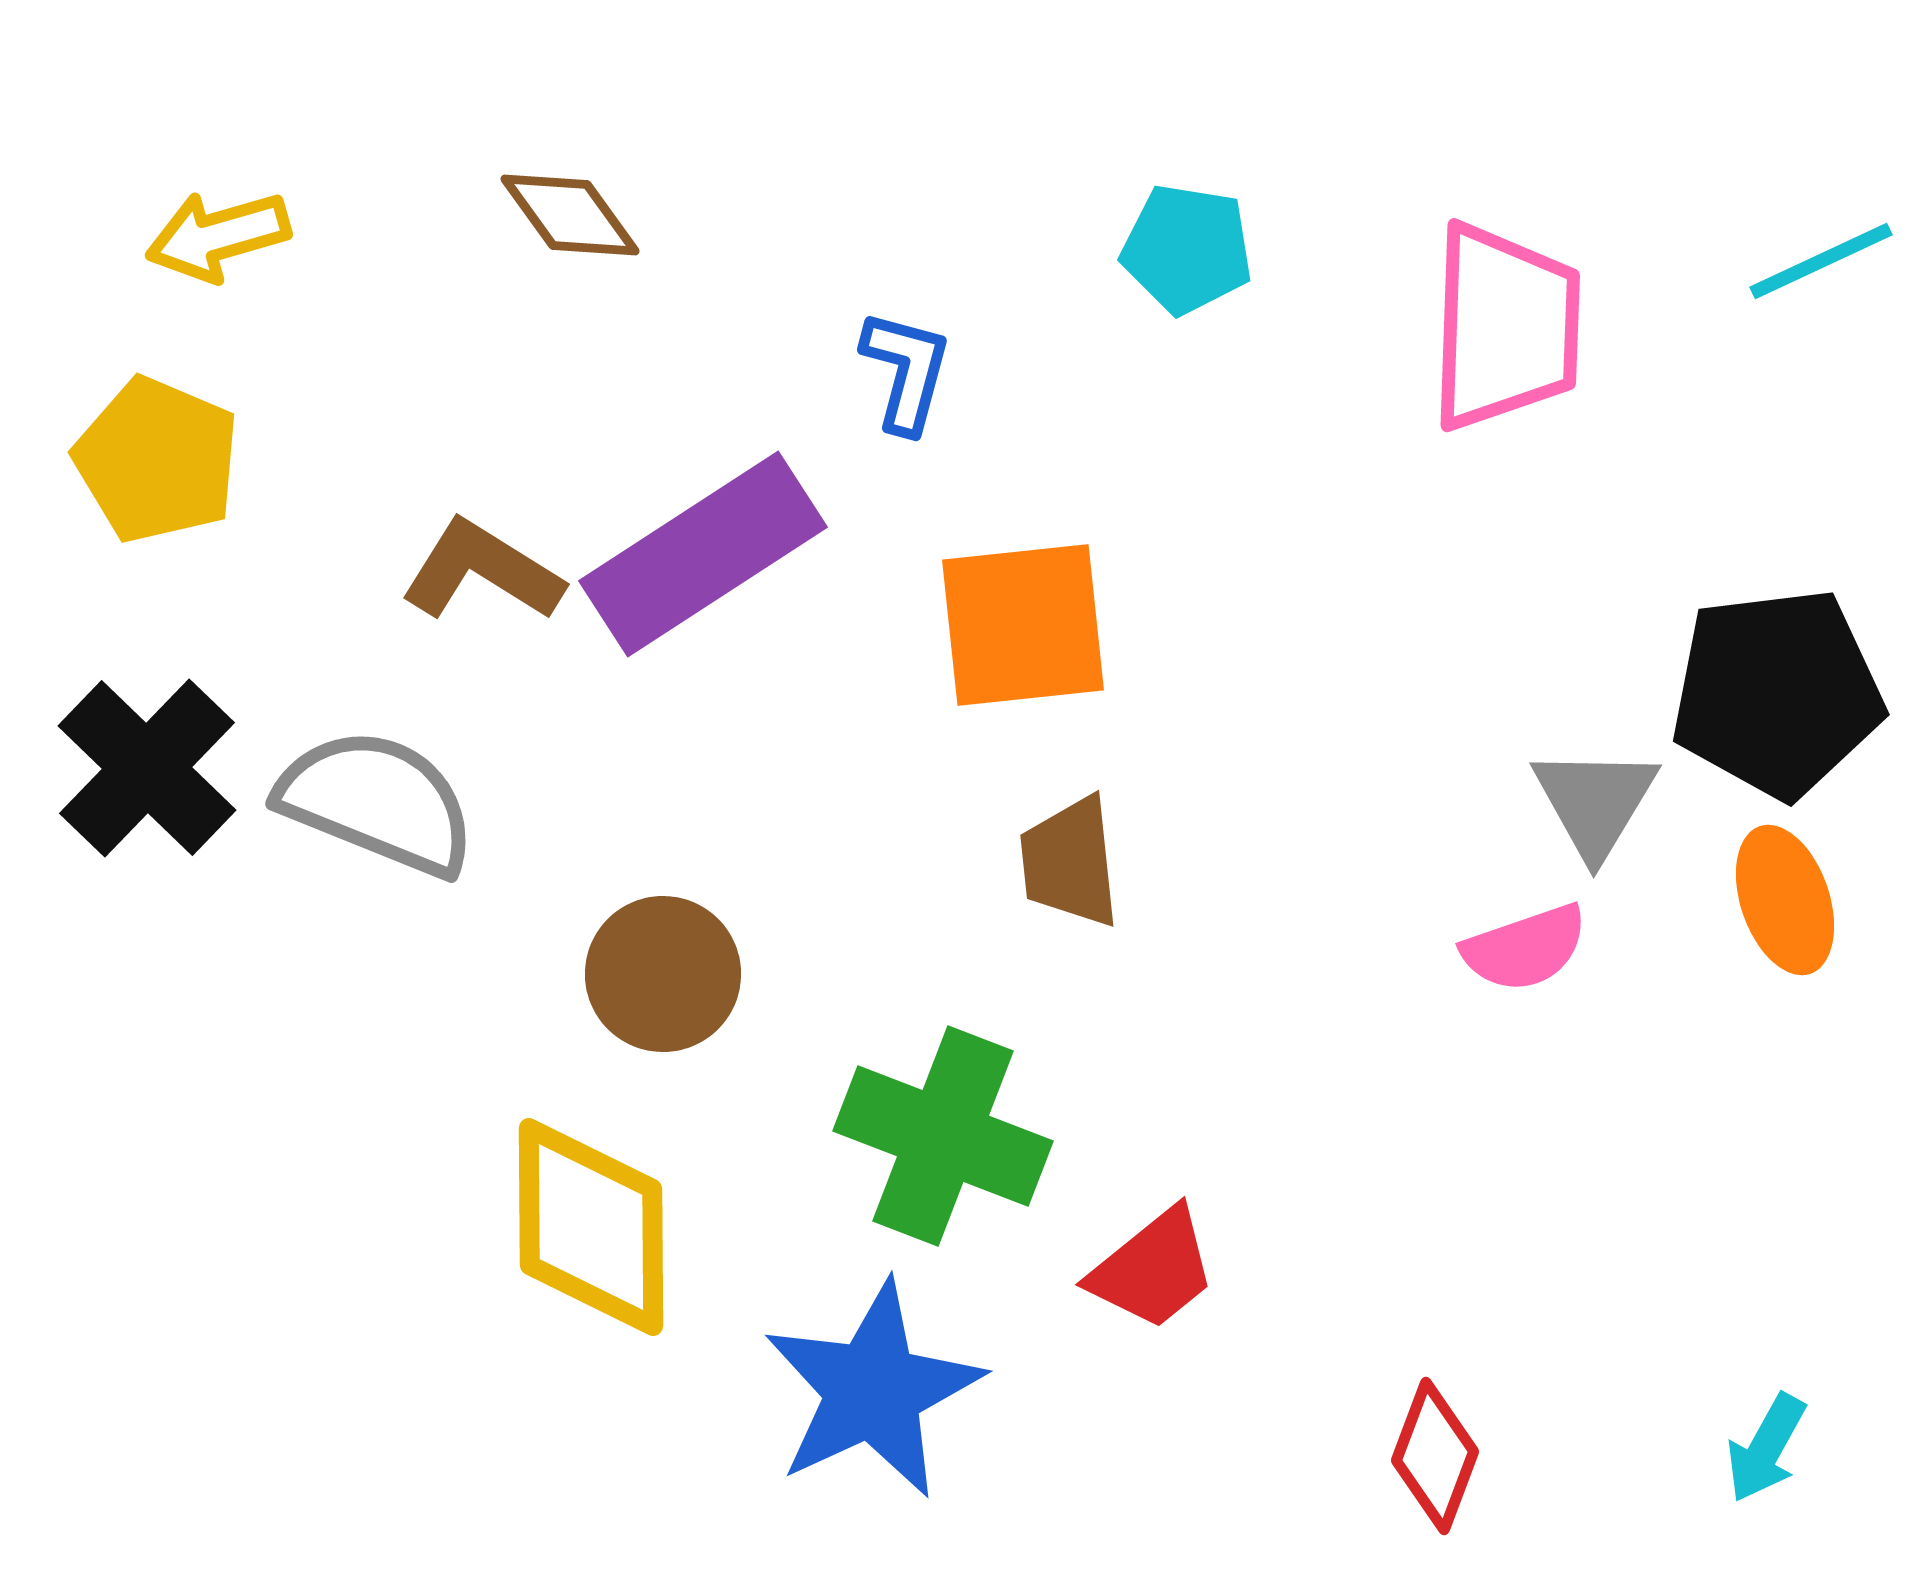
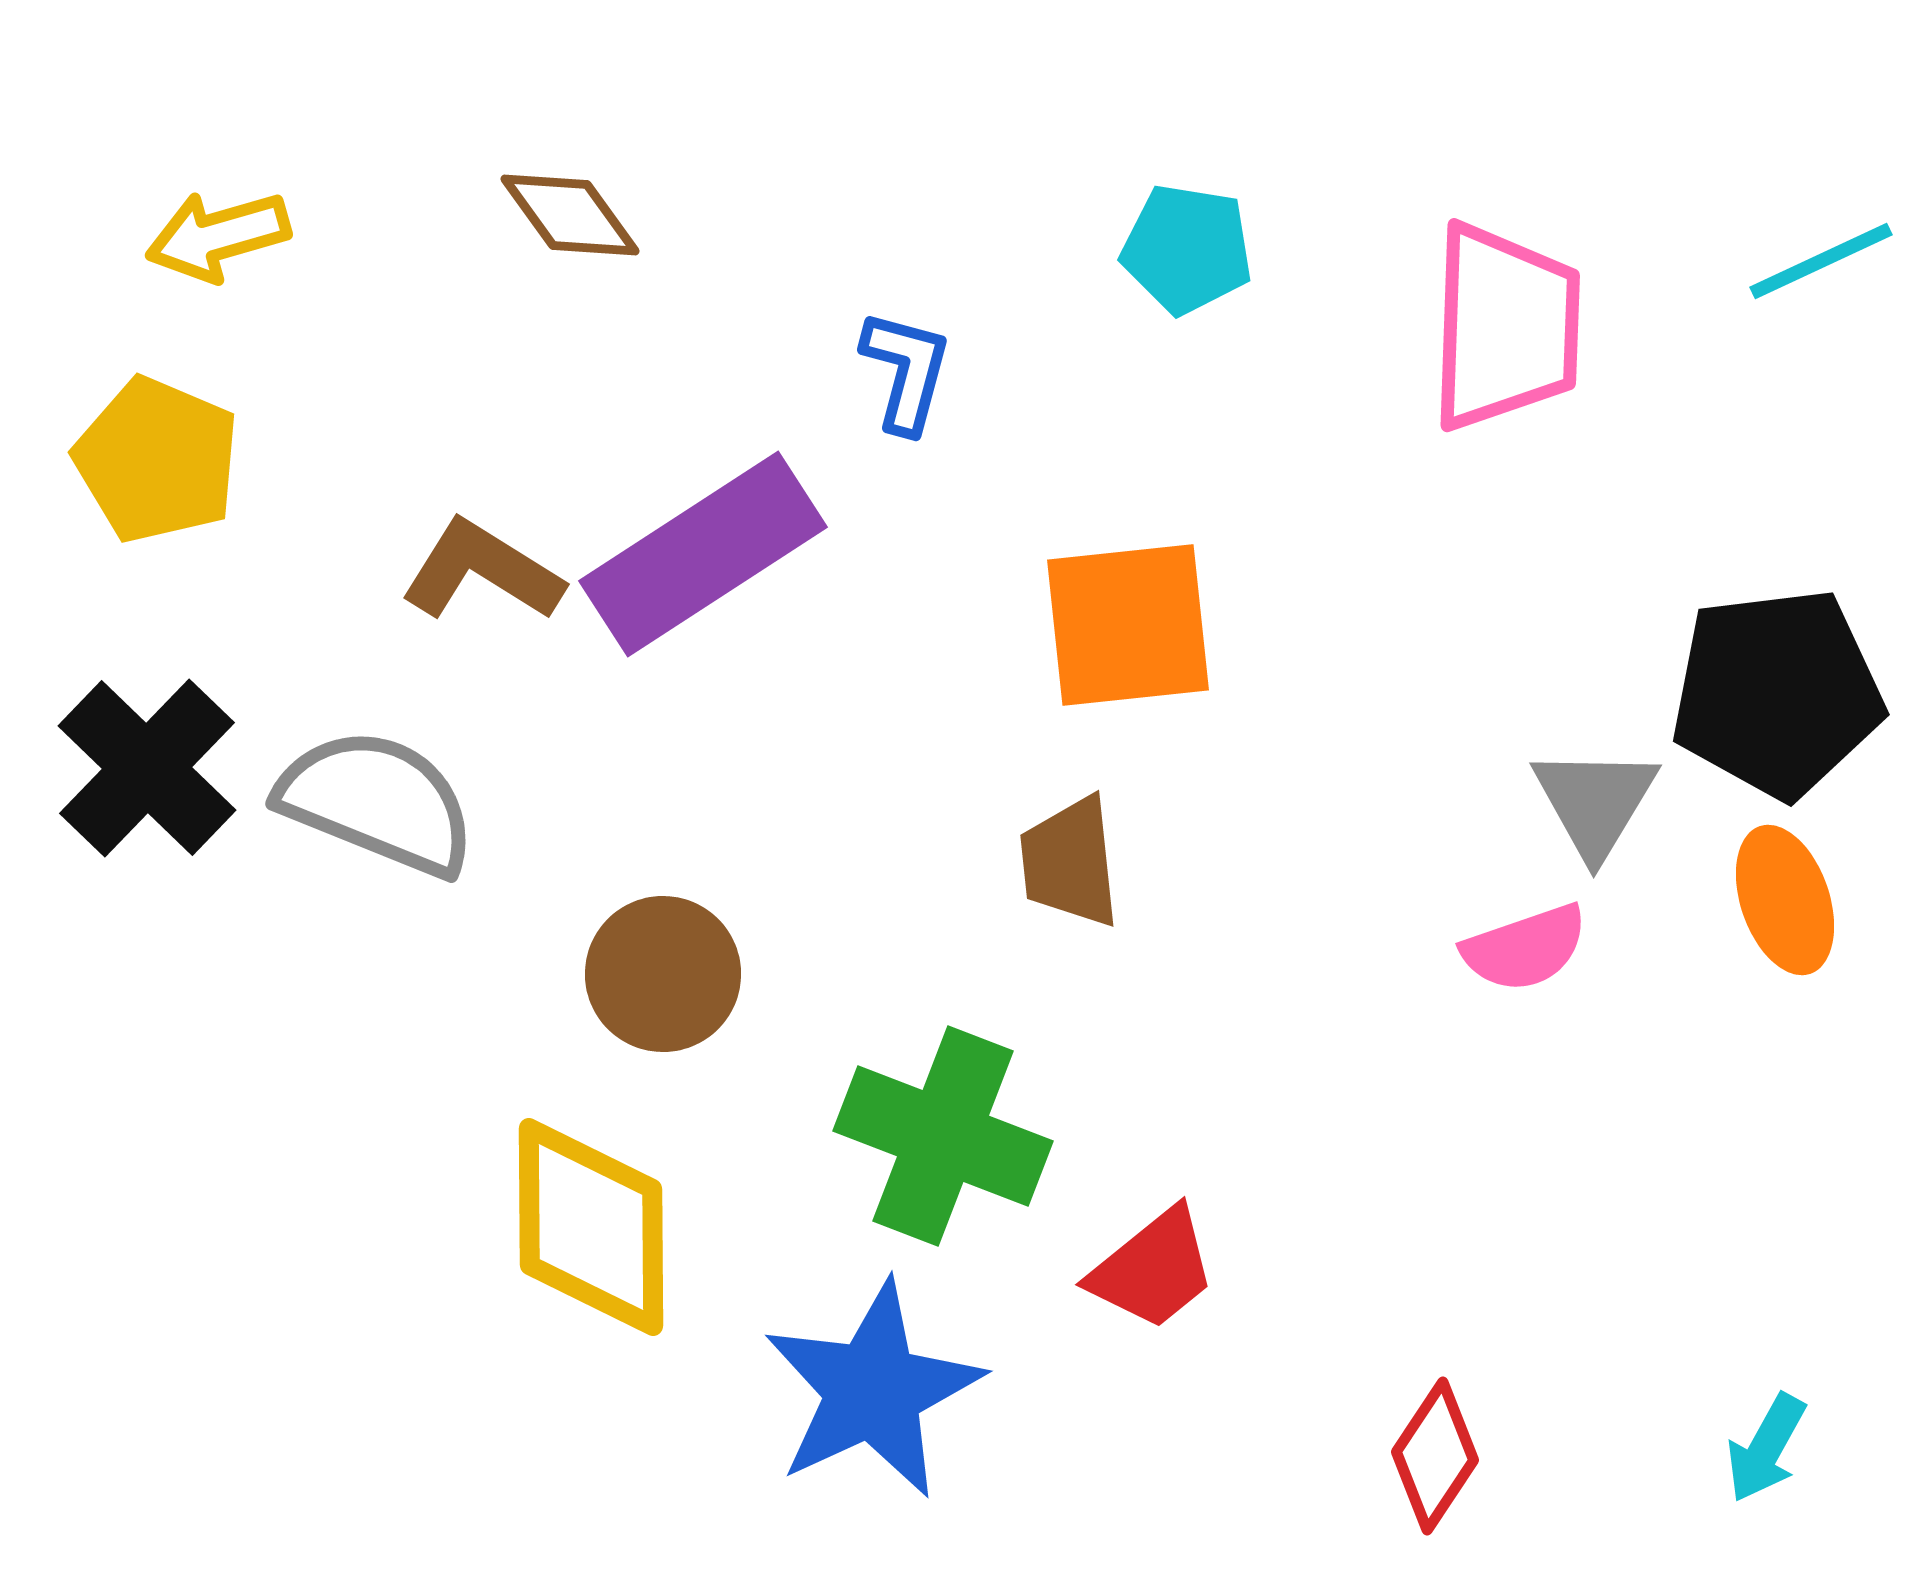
orange square: moved 105 px right
red diamond: rotated 13 degrees clockwise
